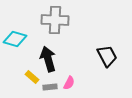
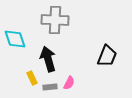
cyan diamond: rotated 55 degrees clockwise
black trapezoid: rotated 50 degrees clockwise
yellow rectangle: moved 1 px down; rotated 24 degrees clockwise
